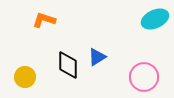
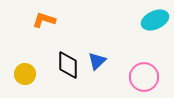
cyan ellipse: moved 1 px down
blue triangle: moved 4 px down; rotated 12 degrees counterclockwise
yellow circle: moved 3 px up
